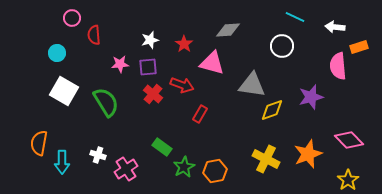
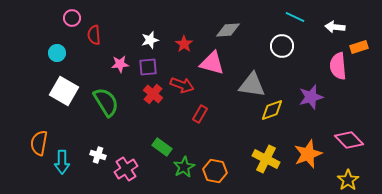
orange hexagon: rotated 20 degrees clockwise
